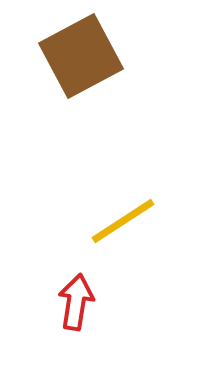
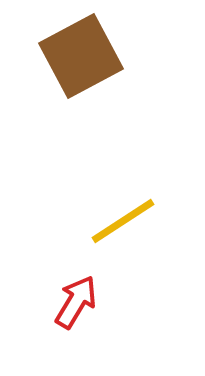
red arrow: rotated 22 degrees clockwise
